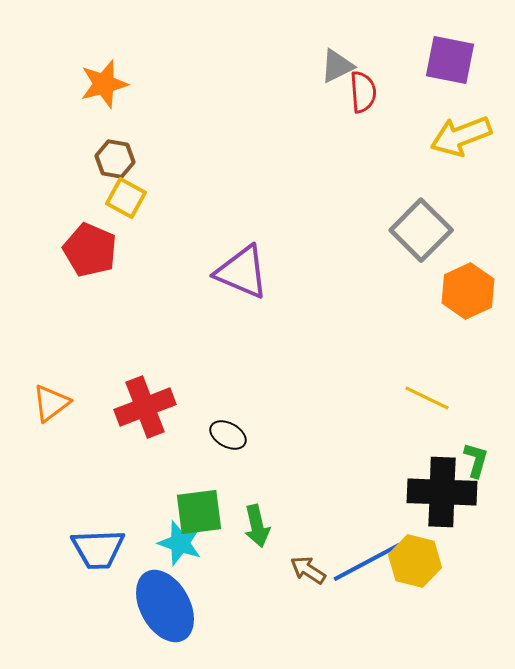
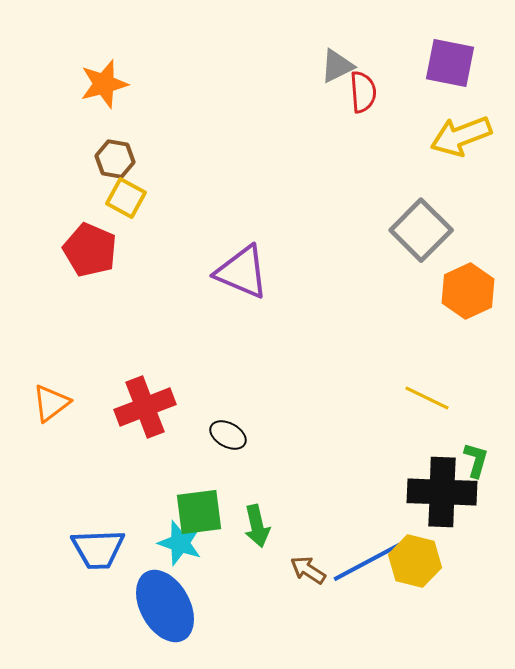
purple square: moved 3 px down
